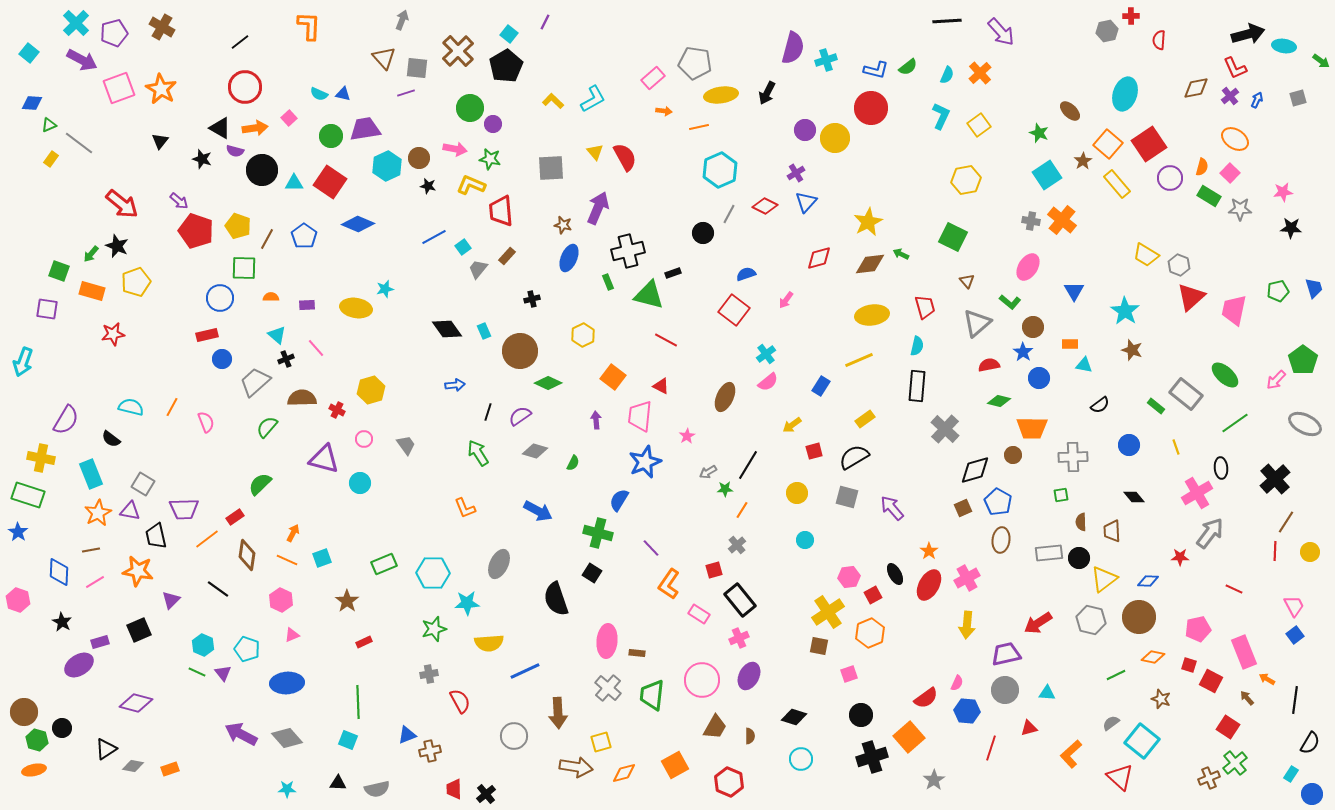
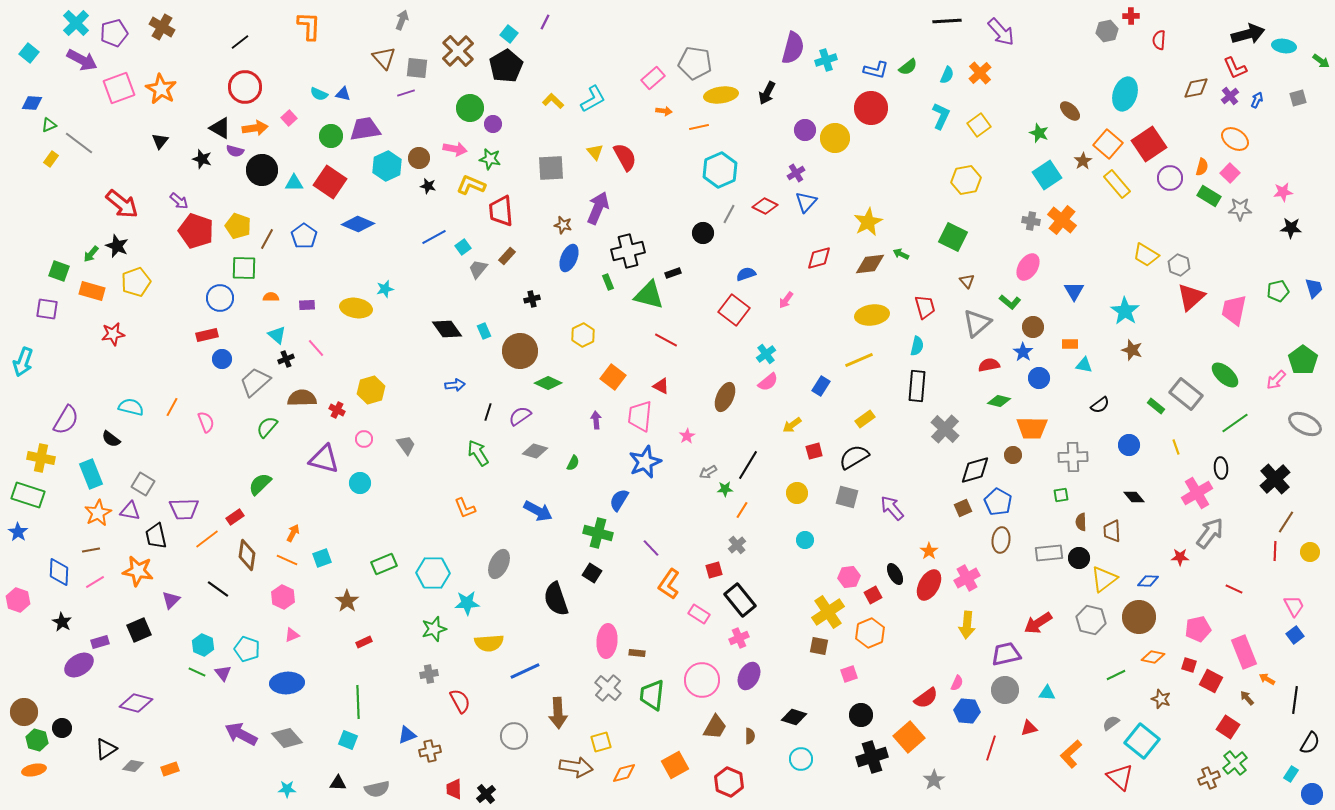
pink hexagon at (281, 600): moved 2 px right, 3 px up
